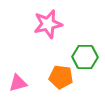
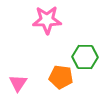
pink star: moved 1 px left, 4 px up; rotated 12 degrees clockwise
pink triangle: rotated 42 degrees counterclockwise
